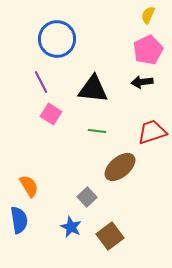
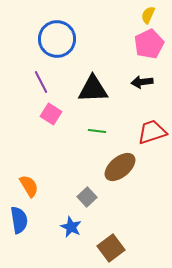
pink pentagon: moved 1 px right, 6 px up
black triangle: rotated 8 degrees counterclockwise
brown square: moved 1 px right, 12 px down
